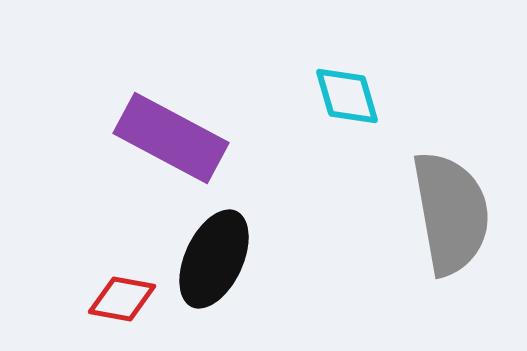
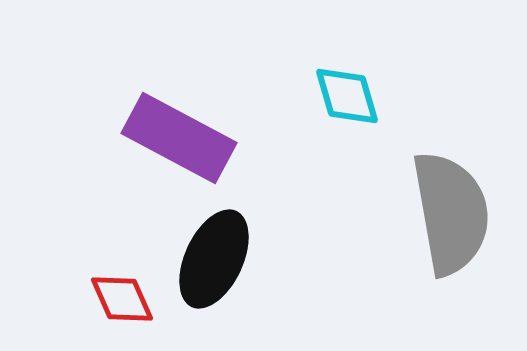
purple rectangle: moved 8 px right
red diamond: rotated 56 degrees clockwise
